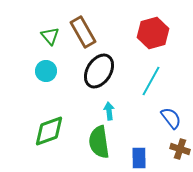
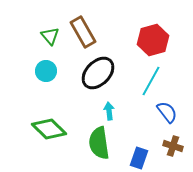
red hexagon: moved 7 px down
black ellipse: moved 1 px left, 2 px down; rotated 12 degrees clockwise
blue semicircle: moved 4 px left, 6 px up
green diamond: moved 2 px up; rotated 64 degrees clockwise
green semicircle: moved 1 px down
brown cross: moved 7 px left, 3 px up
blue rectangle: rotated 20 degrees clockwise
